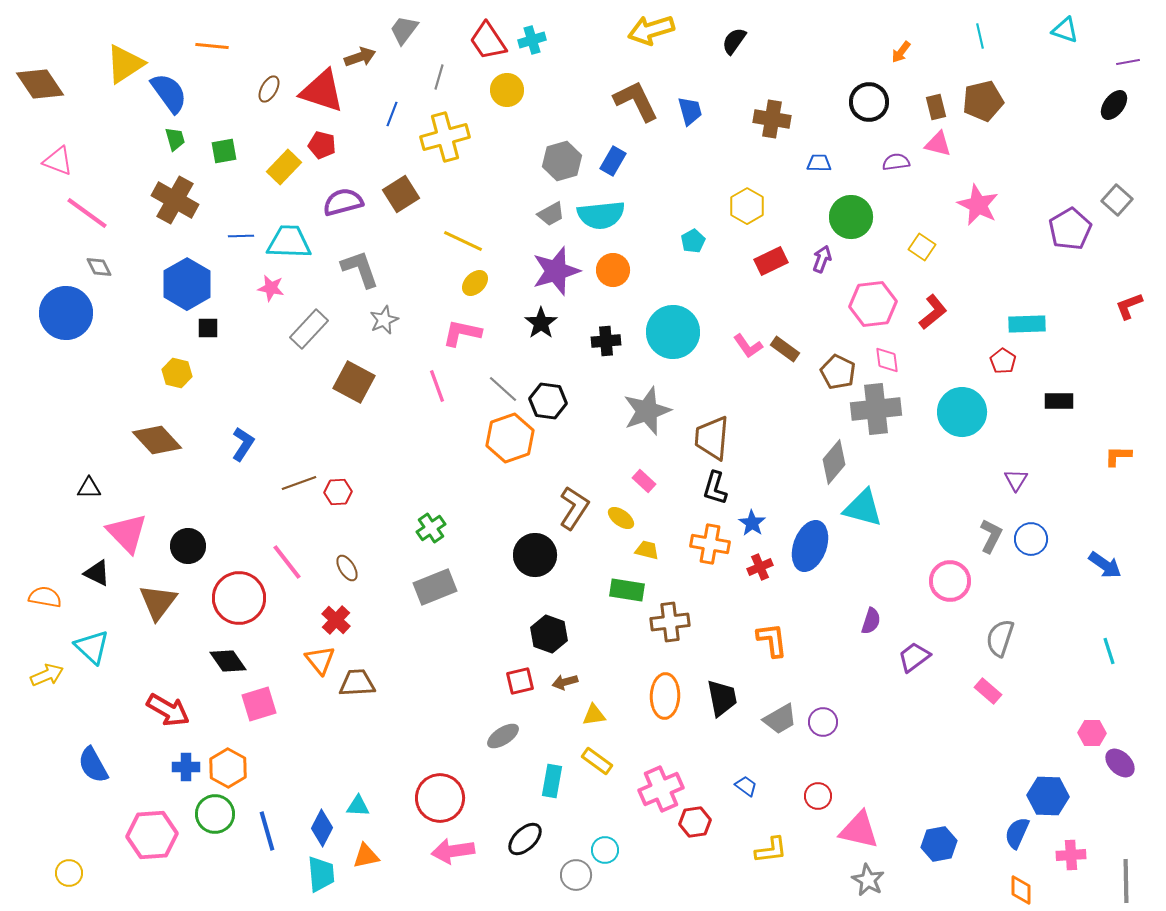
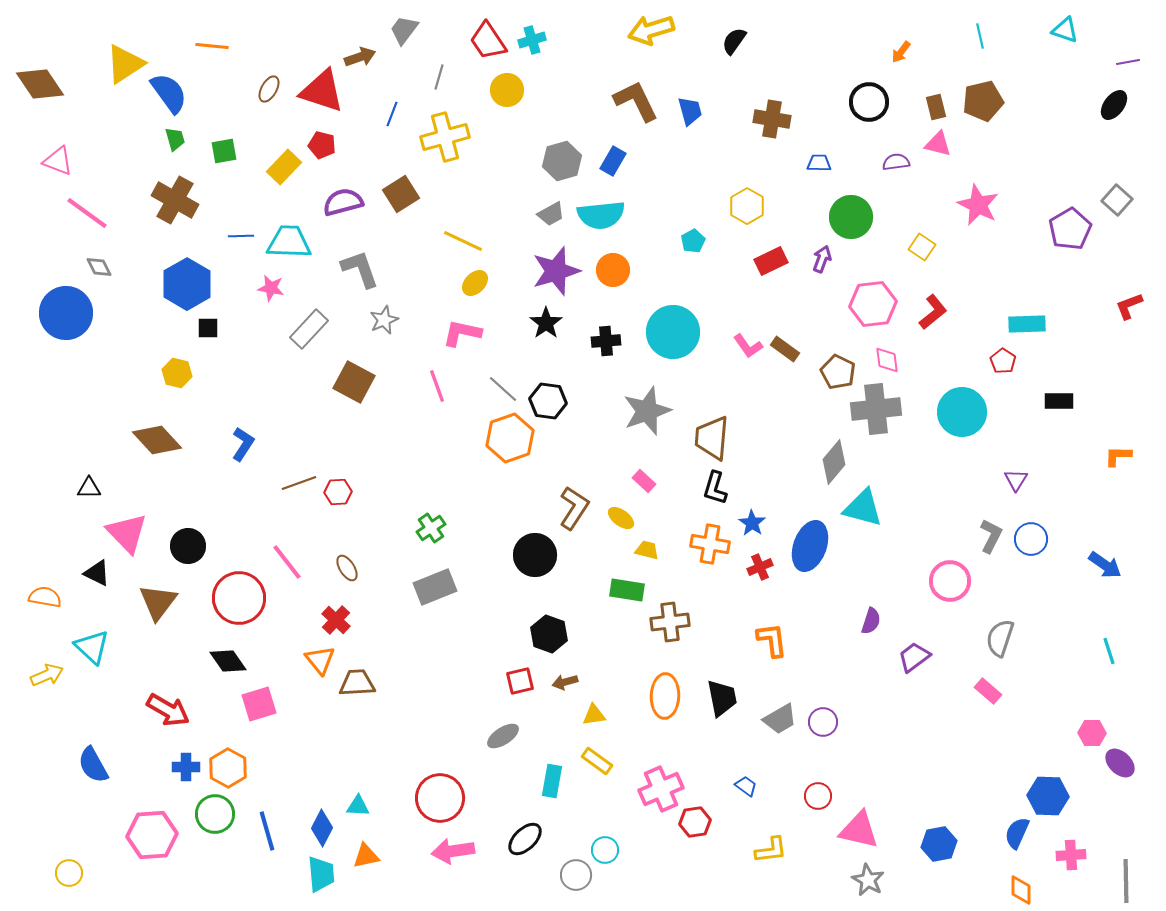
black star at (541, 323): moved 5 px right
